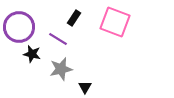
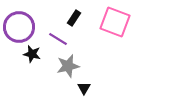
gray star: moved 7 px right, 3 px up
black triangle: moved 1 px left, 1 px down
